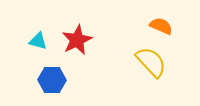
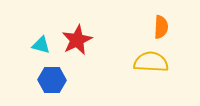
orange semicircle: moved 1 px down; rotated 70 degrees clockwise
cyan triangle: moved 3 px right, 4 px down
yellow semicircle: rotated 44 degrees counterclockwise
